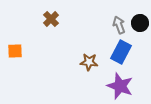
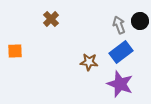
black circle: moved 2 px up
blue rectangle: rotated 25 degrees clockwise
purple star: moved 2 px up
